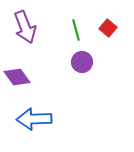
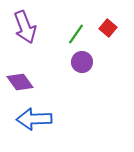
green line: moved 4 px down; rotated 50 degrees clockwise
purple diamond: moved 3 px right, 5 px down
